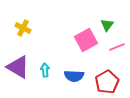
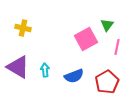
yellow cross: rotated 14 degrees counterclockwise
pink square: moved 1 px up
pink line: rotated 56 degrees counterclockwise
blue semicircle: rotated 24 degrees counterclockwise
